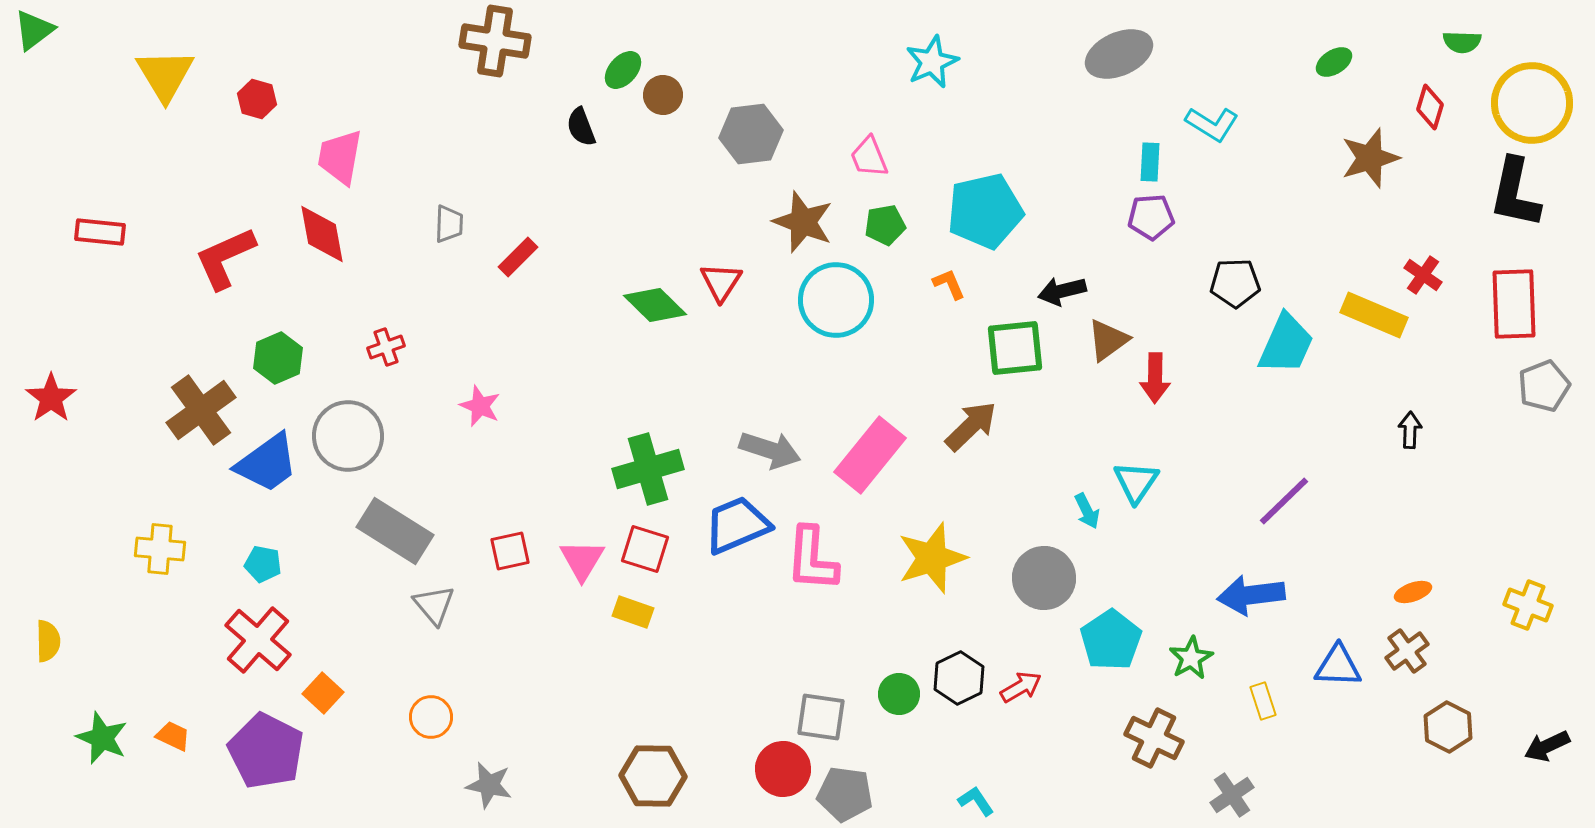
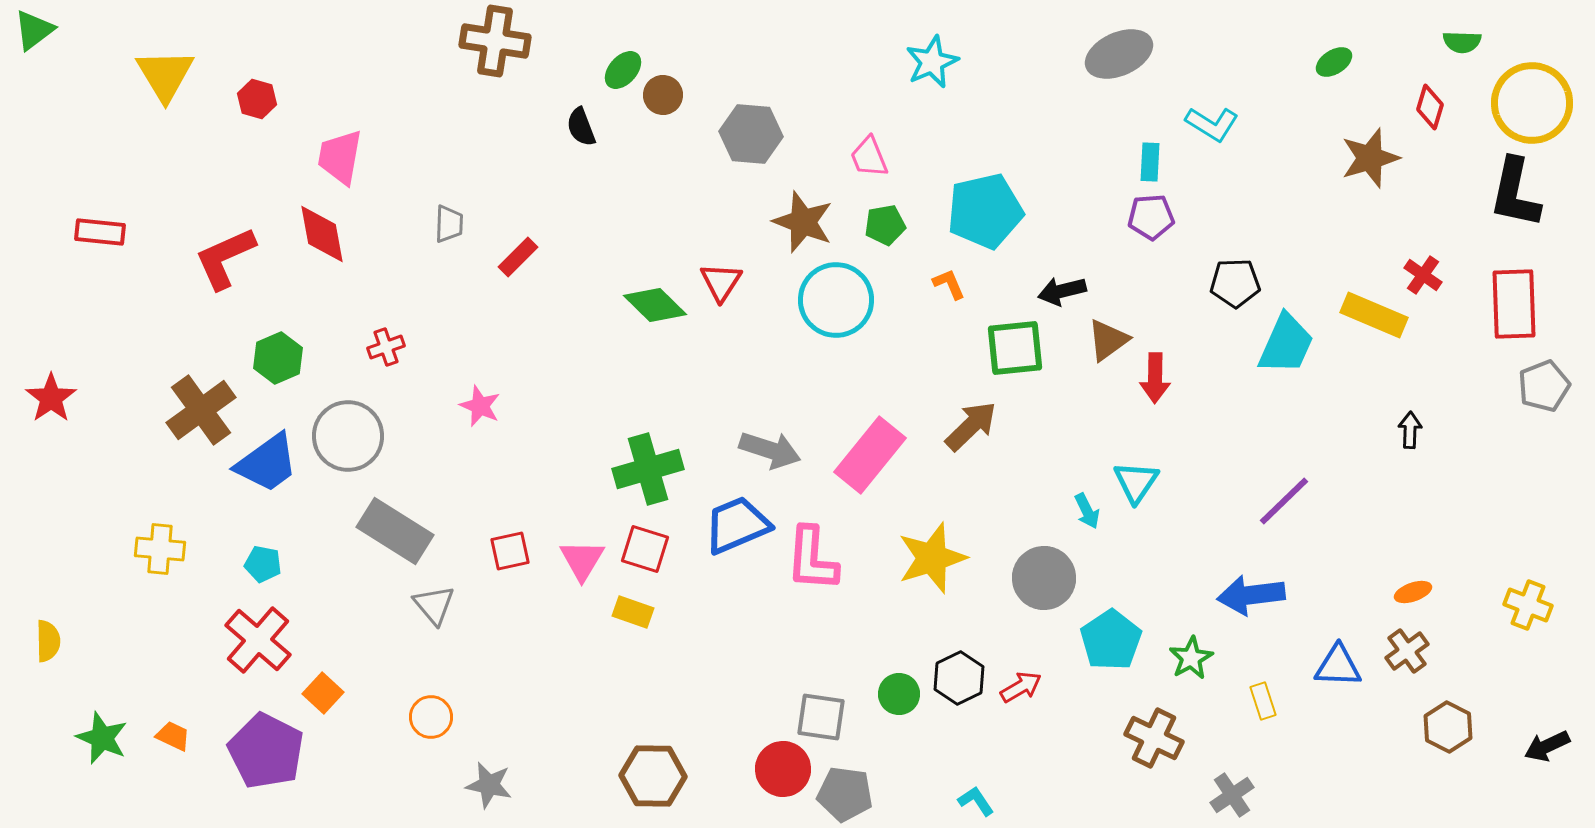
gray hexagon at (751, 134): rotated 12 degrees clockwise
